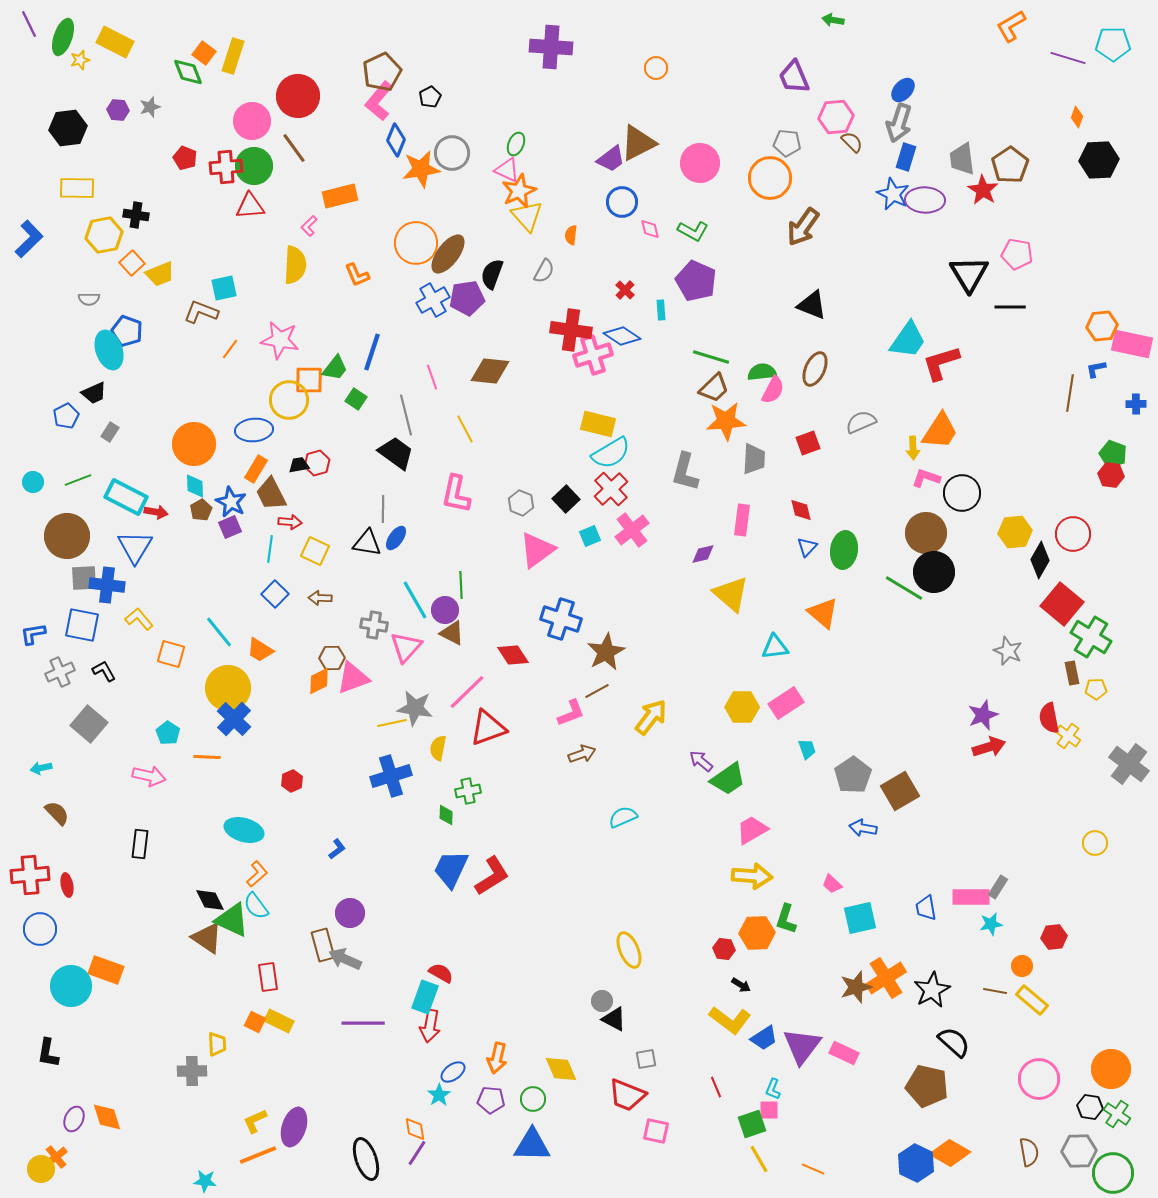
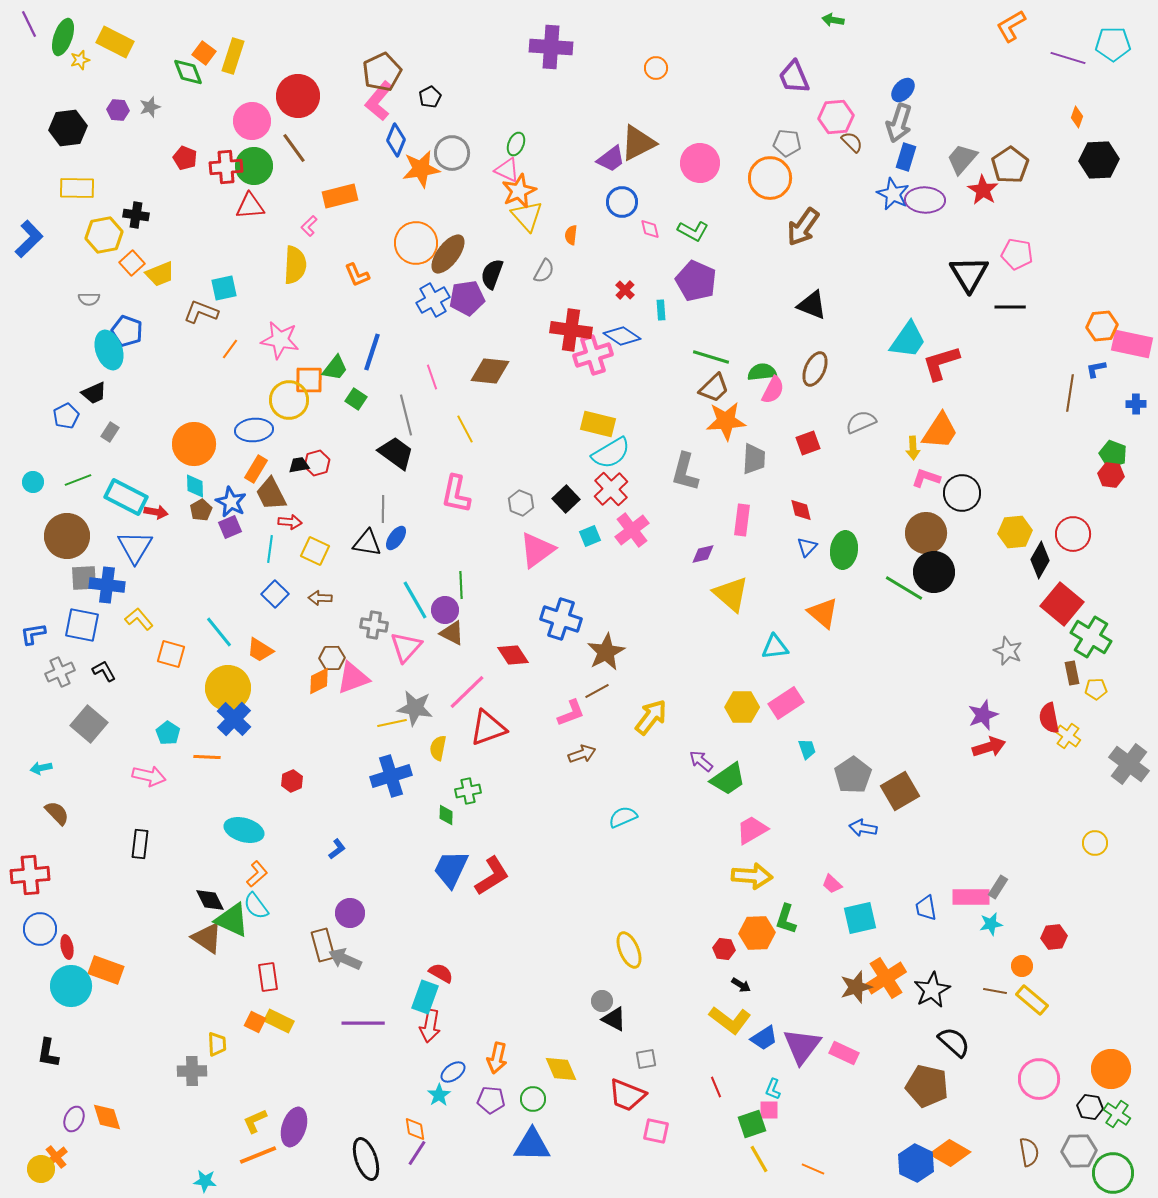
gray trapezoid at (962, 159): rotated 48 degrees clockwise
red ellipse at (67, 885): moved 62 px down
